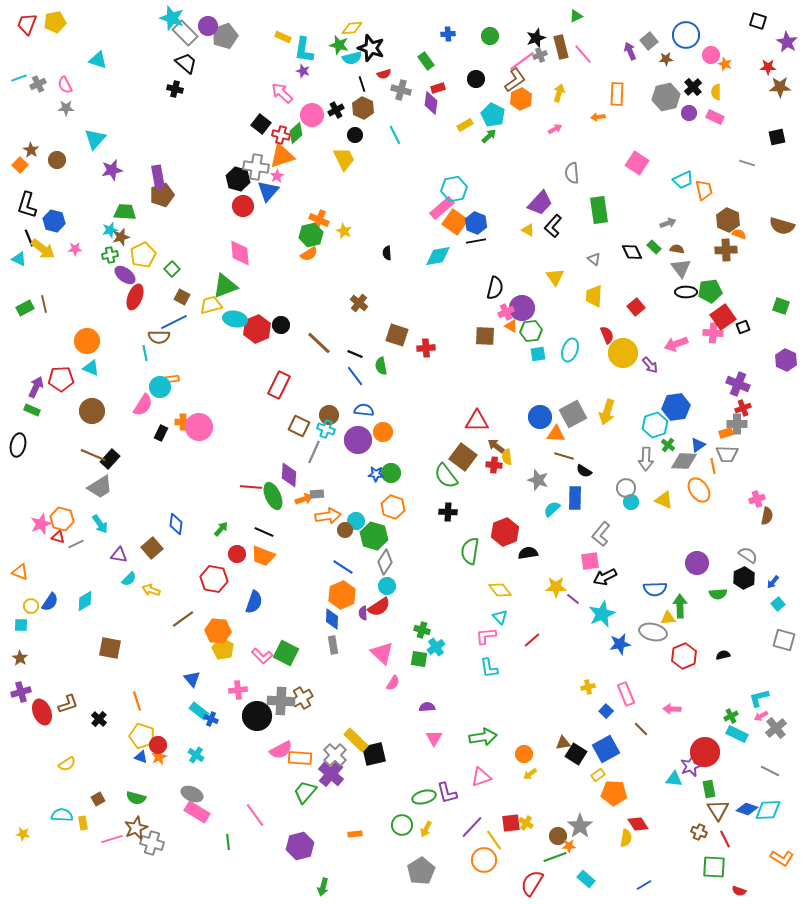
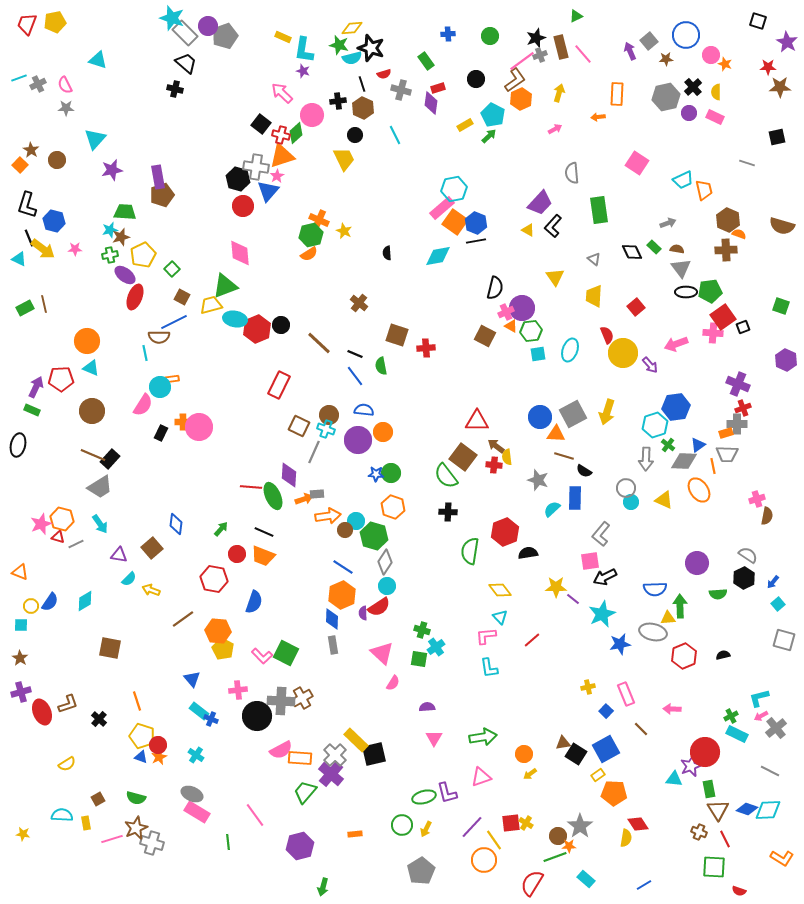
black cross at (336, 110): moved 2 px right, 9 px up; rotated 21 degrees clockwise
brown square at (485, 336): rotated 25 degrees clockwise
yellow rectangle at (83, 823): moved 3 px right
